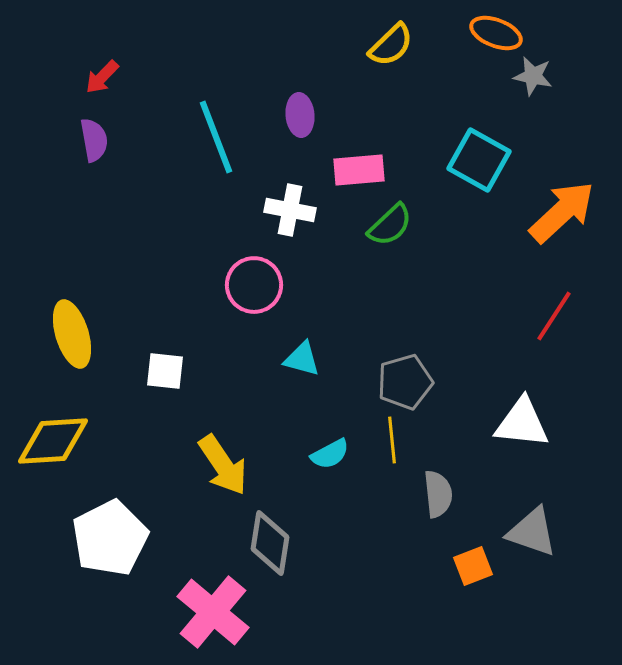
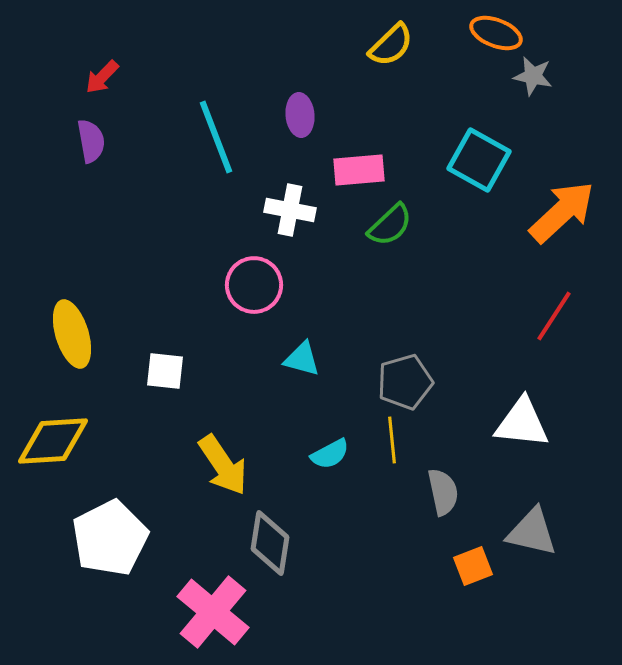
purple semicircle: moved 3 px left, 1 px down
gray semicircle: moved 5 px right, 2 px up; rotated 6 degrees counterclockwise
gray triangle: rotated 6 degrees counterclockwise
